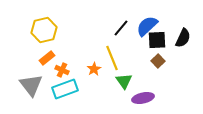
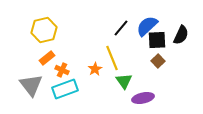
black semicircle: moved 2 px left, 3 px up
orange star: moved 1 px right
